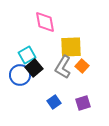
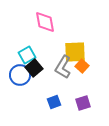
yellow square: moved 4 px right, 5 px down
blue square: rotated 16 degrees clockwise
